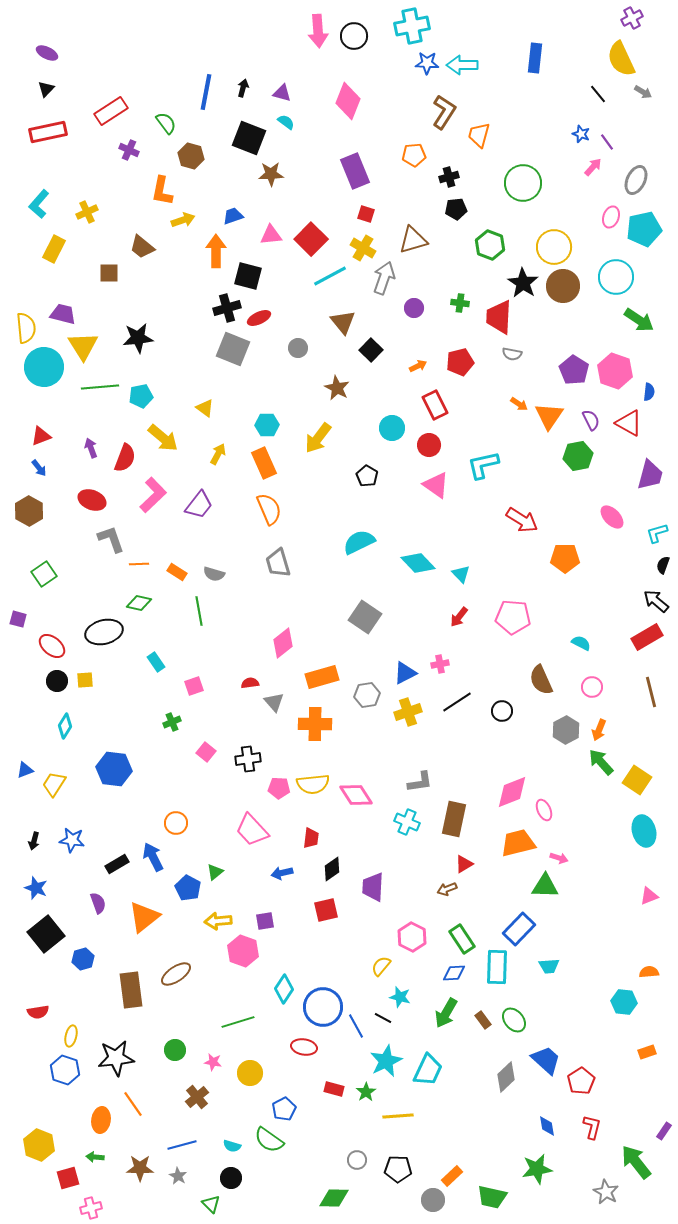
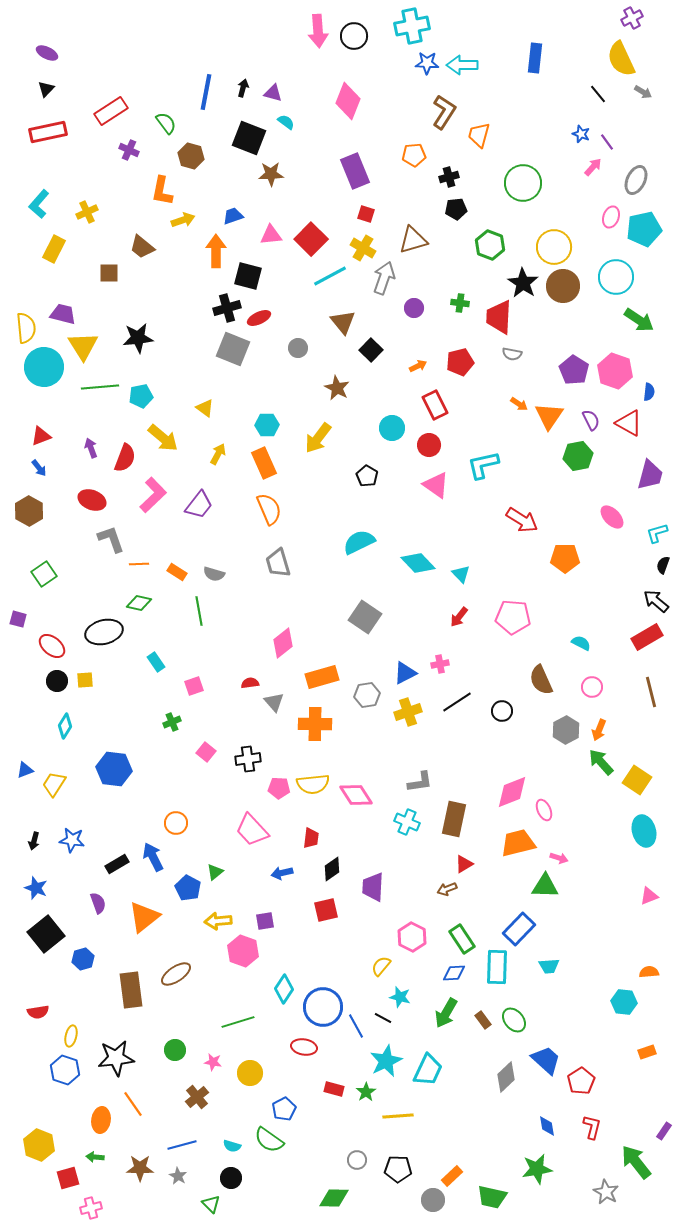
purple triangle at (282, 93): moved 9 px left
